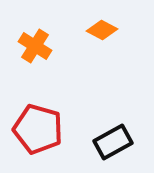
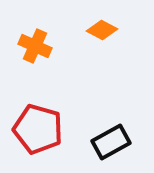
orange cross: rotated 8 degrees counterclockwise
black rectangle: moved 2 px left
